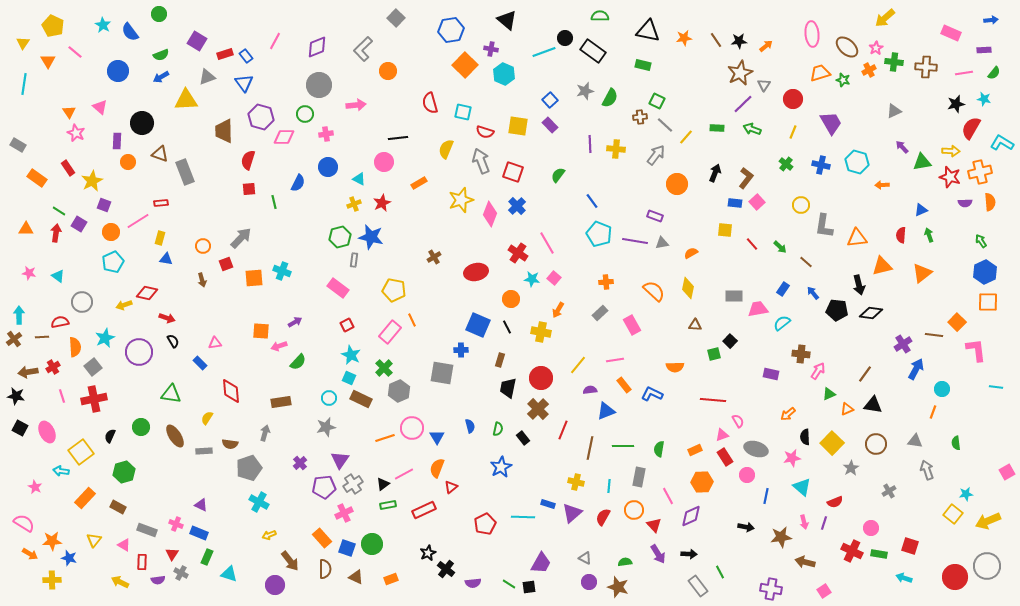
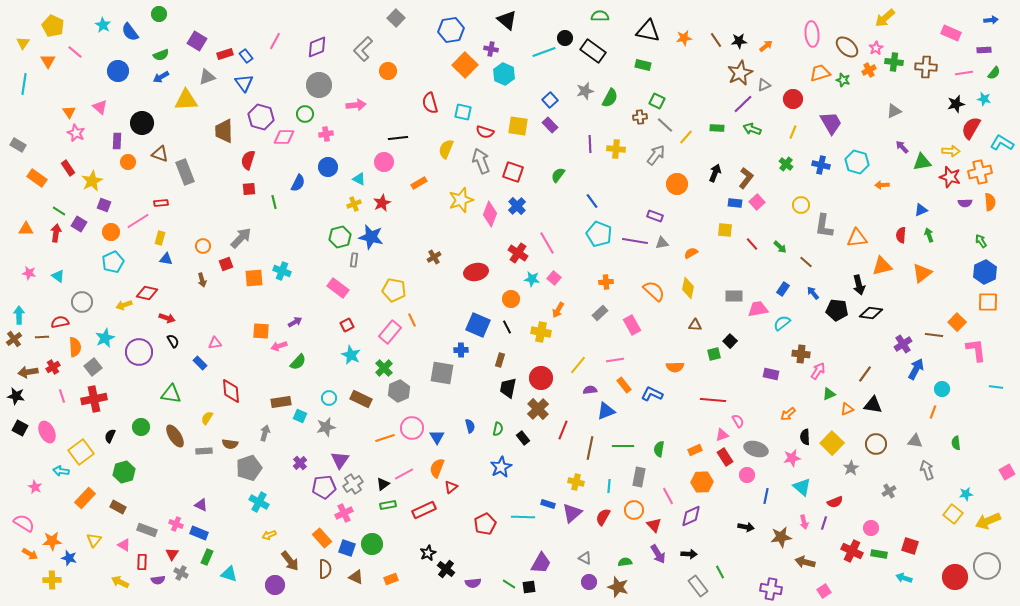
gray triangle at (764, 85): rotated 32 degrees clockwise
cyan square at (349, 378): moved 49 px left, 38 px down
